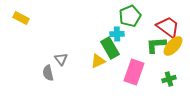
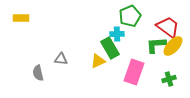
yellow rectangle: rotated 28 degrees counterclockwise
gray triangle: rotated 48 degrees counterclockwise
gray semicircle: moved 10 px left
